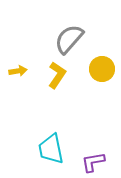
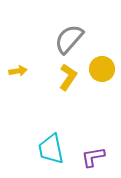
yellow L-shape: moved 11 px right, 2 px down
purple L-shape: moved 5 px up
